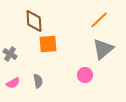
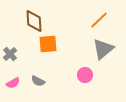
gray cross: rotated 16 degrees clockwise
gray semicircle: rotated 128 degrees clockwise
